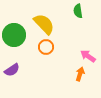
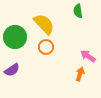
green circle: moved 1 px right, 2 px down
